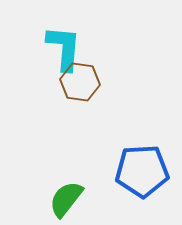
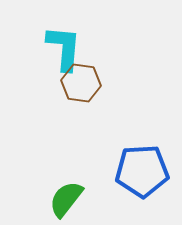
brown hexagon: moved 1 px right, 1 px down
